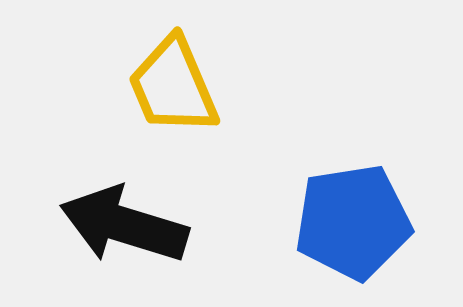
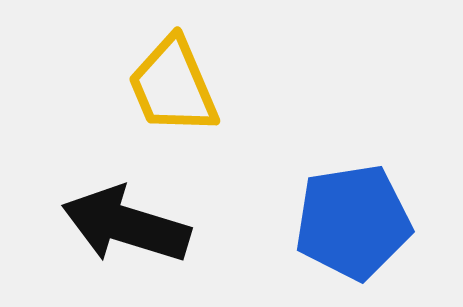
black arrow: moved 2 px right
